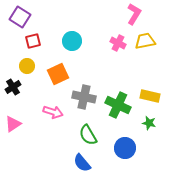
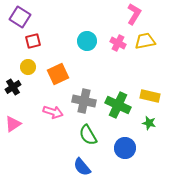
cyan circle: moved 15 px right
yellow circle: moved 1 px right, 1 px down
gray cross: moved 4 px down
blue semicircle: moved 4 px down
